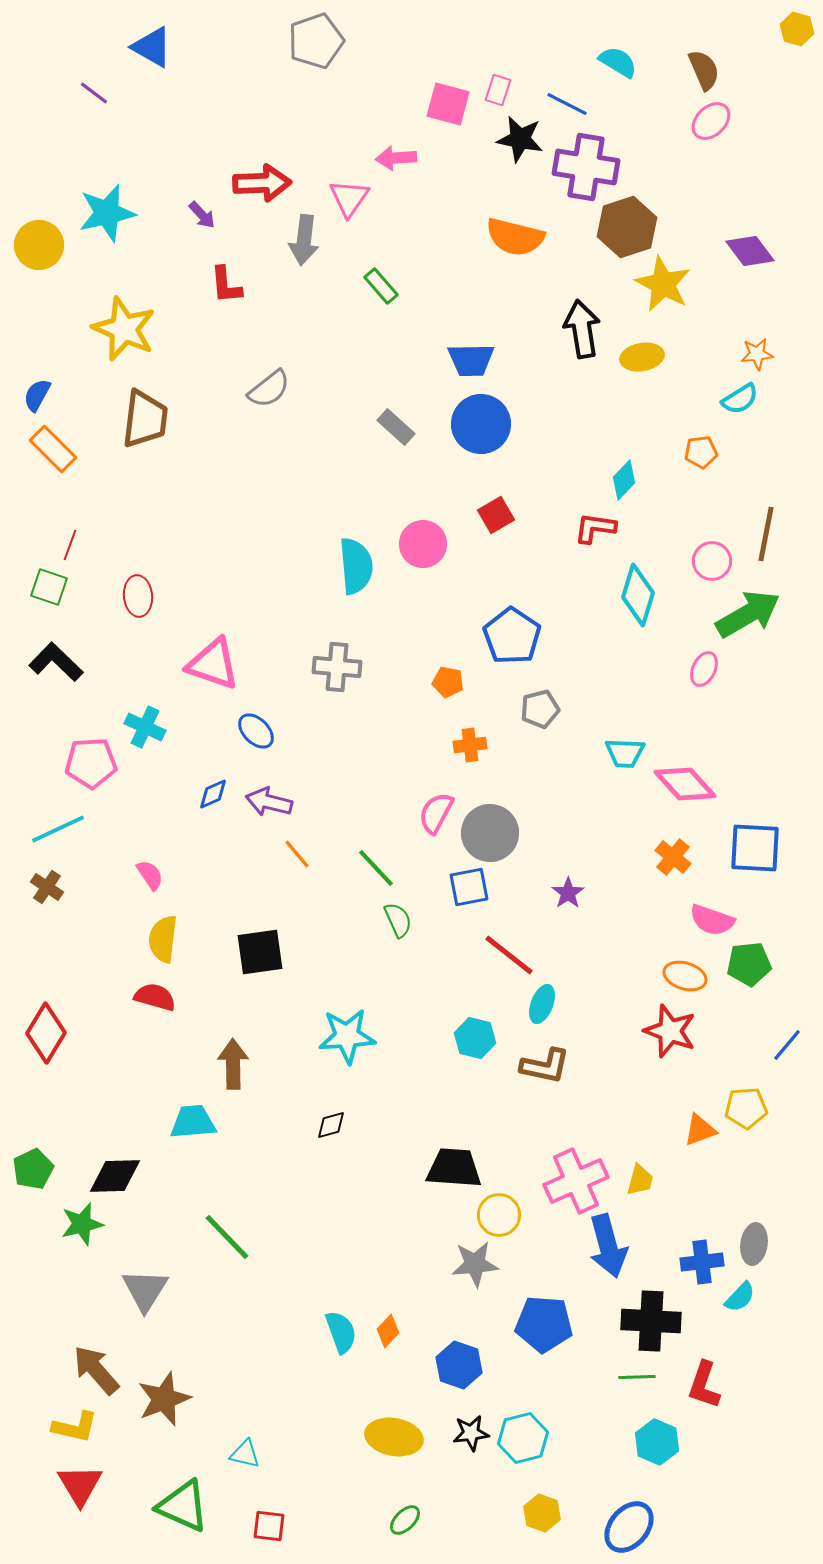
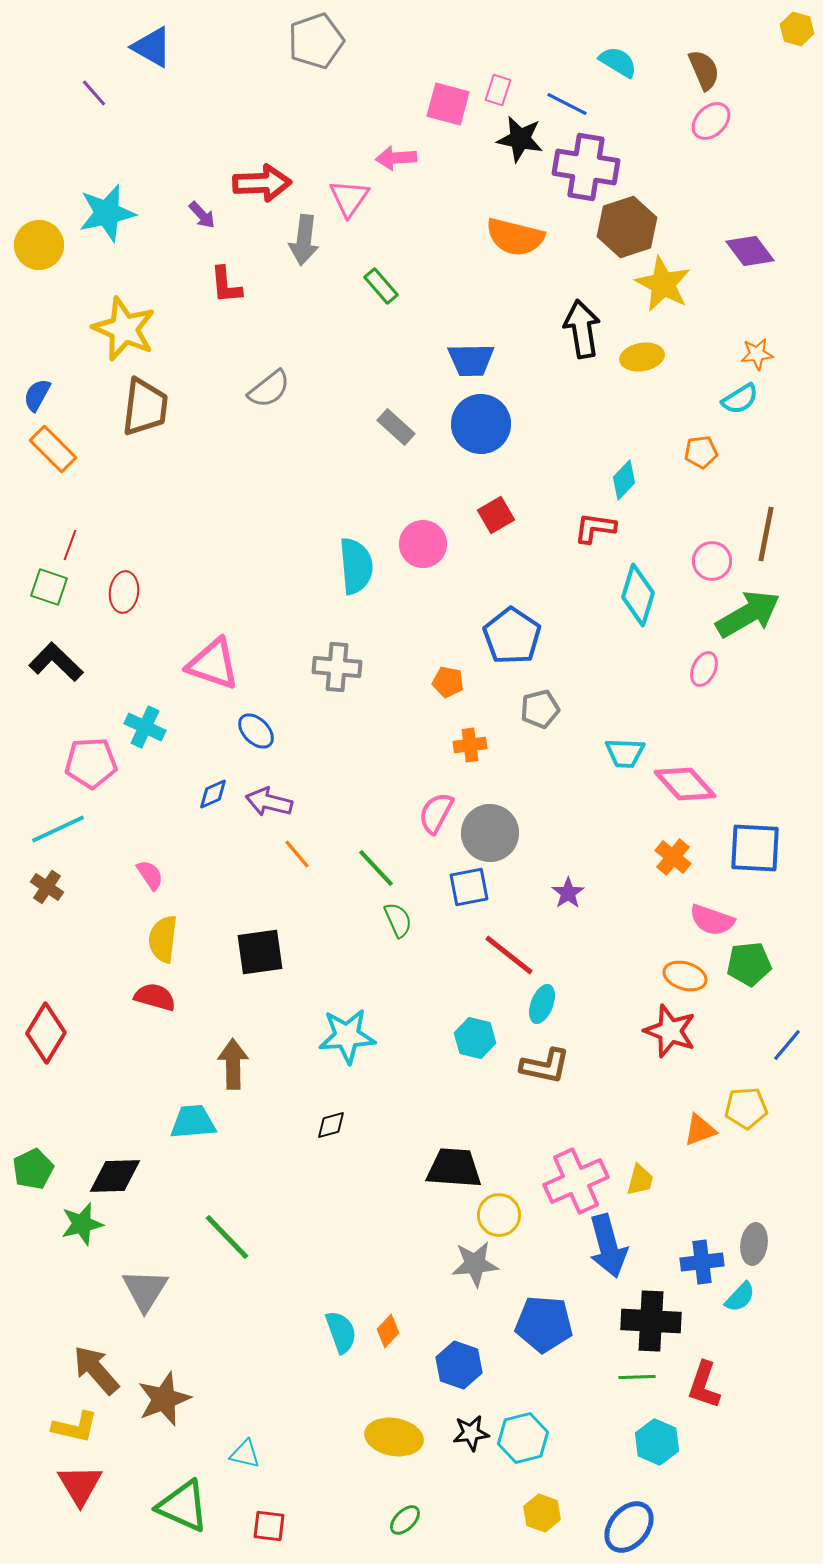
purple line at (94, 93): rotated 12 degrees clockwise
brown trapezoid at (145, 419): moved 12 px up
red ellipse at (138, 596): moved 14 px left, 4 px up; rotated 12 degrees clockwise
